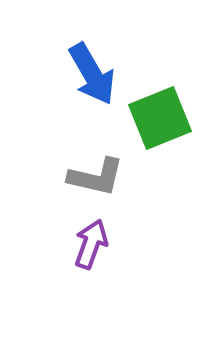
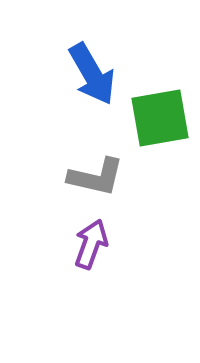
green square: rotated 12 degrees clockwise
